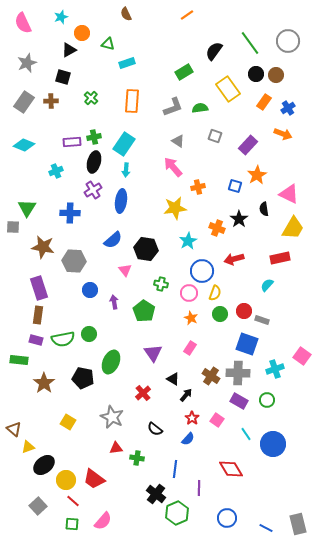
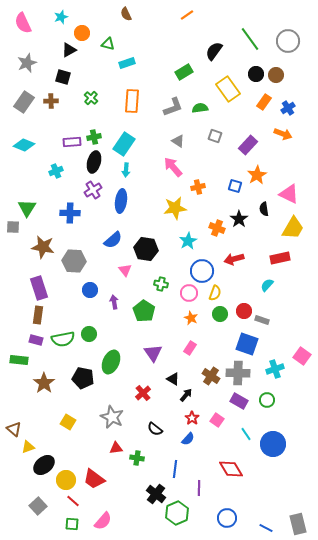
green line at (250, 43): moved 4 px up
